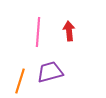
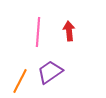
purple trapezoid: rotated 20 degrees counterclockwise
orange line: rotated 10 degrees clockwise
